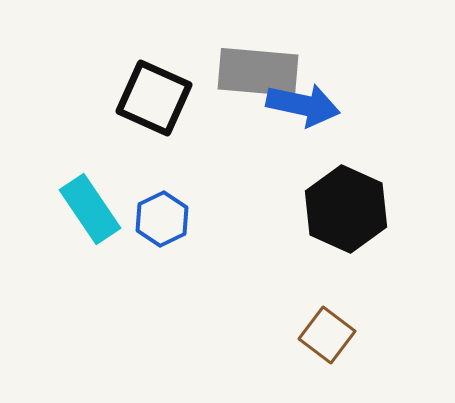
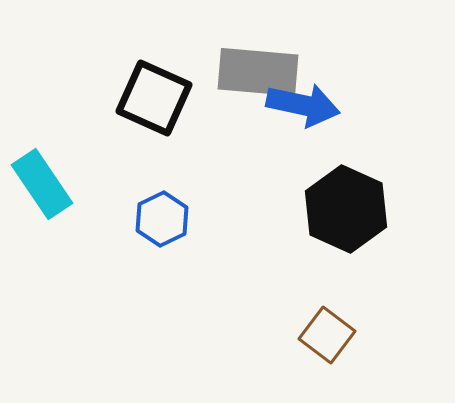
cyan rectangle: moved 48 px left, 25 px up
